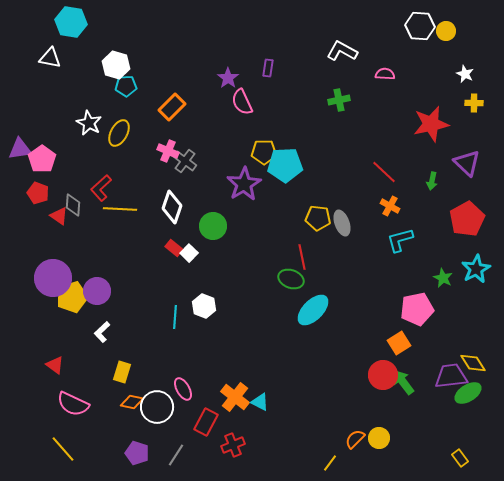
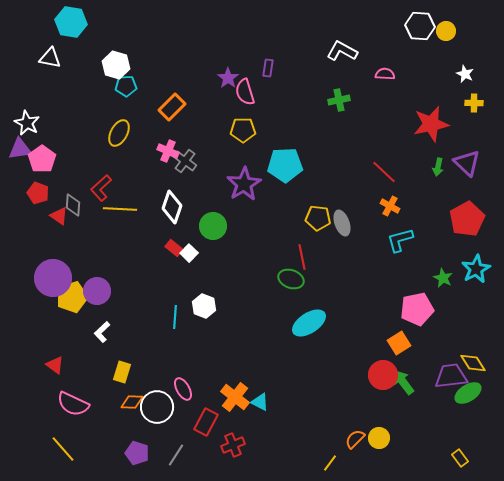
pink semicircle at (242, 102): moved 3 px right, 10 px up; rotated 8 degrees clockwise
white star at (89, 123): moved 62 px left
yellow pentagon at (264, 152): moved 21 px left, 22 px up
green arrow at (432, 181): moved 6 px right, 14 px up
cyan ellipse at (313, 310): moved 4 px left, 13 px down; rotated 12 degrees clockwise
orange diamond at (132, 402): rotated 10 degrees counterclockwise
